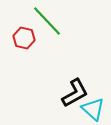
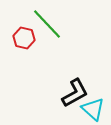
green line: moved 3 px down
